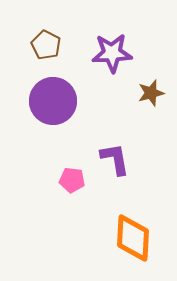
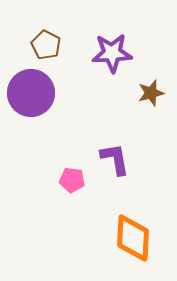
purple circle: moved 22 px left, 8 px up
